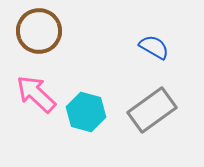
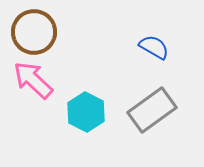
brown circle: moved 5 px left, 1 px down
pink arrow: moved 3 px left, 14 px up
cyan hexagon: rotated 12 degrees clockwise
